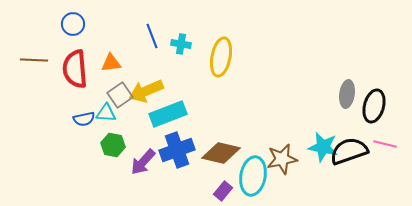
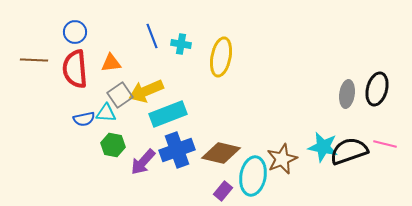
blue circle: moved 2 px right, 8 px down
black ellipse: moved 3 px right, 17 px up
brown star: rotated 12 degrees counterclockwise
